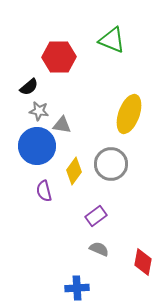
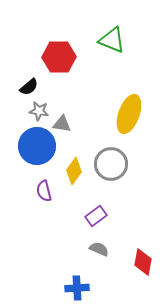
gray triangle: moved 1 px up
